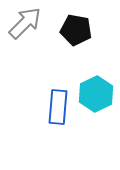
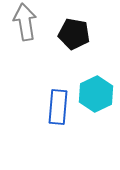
gray arrow: moved 1 px up; rotated 54 degrees counterclockwise
black pentagon: moved 2 px left, 4 px down
